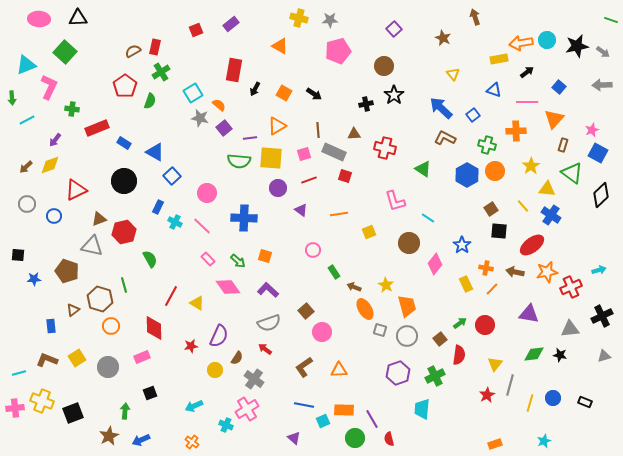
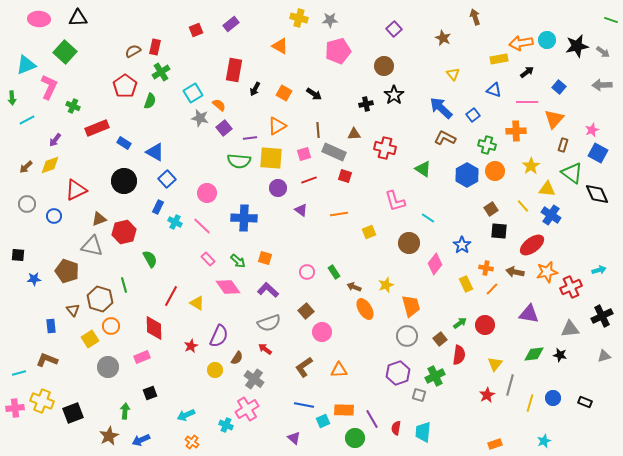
green cross at (72, 109): moved 1 px right, 3 px up; rotated 16 degrees clockwise
blue square at (172, 176): moved 5 px left, 3 px down
black diamond at (601, 195): moved 4 px left, 1 px up; rotated 70 degrees counterclockwise
pink circle at (313, 250): moved 6 px left, 22 px down
orange square at (265, 256): moved 2 px down
yellow star at (386, 285): rotated 21 degrees clockwise
orange trapezoid at (407, 306): moved 4 px right
brown triangle at (73, 310): rotated 32 degrees counterclockwise
gray square at (380, 330): moved 39 px right, 65 px down
red star at (191, 346): rotated 16 degrees counterclockwise
yellow square at (77, 358): moved 13 px right, 19 px up
cyan arrow at (194, 406): moved 8 px left, 9 px down
cyan trapezoid at (422, 409): moved 1 px right, 23 px down
red semicircle at (389, 439): moved 7 px right, 11 px up; rotated 24 degrees clockwise
